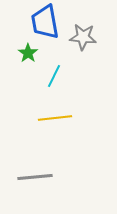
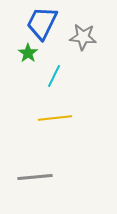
blue trapezoid: moved 3 px left, 1 px down; rotated 36 degrees clockwise
